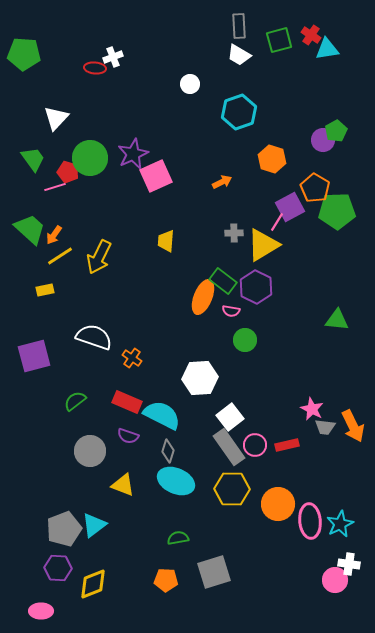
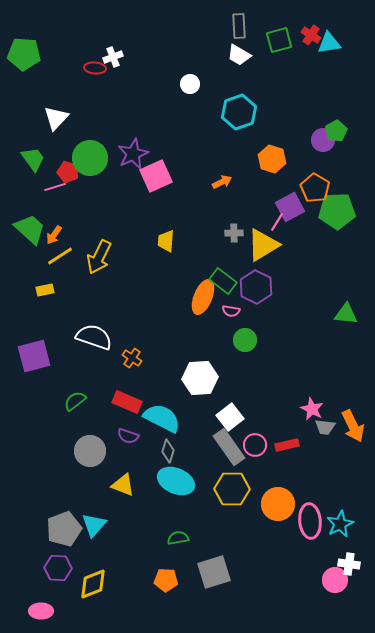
cyan triangle at (327, 49): moved 2 px right, 6 px up
green triangle at (337, 320): moved 9 px right, 6 px up
cyan semicircle at (162, 415): moved 3 px down
cyan triangle at (94, 525): rotated 12 degrees counterclockwise
